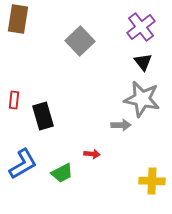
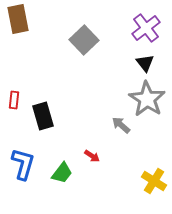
brown rectangle: rotated 20 degrees counterclockwise
purple cross: moved 5 px right, 1 px down
gray square: moved 4 px right, 1 px up
black triangle: moved 2 px right, 1 px down
gray star: moved 5 px right; rotated 21 degrees clockwise
gray arrow: rotated 138 degrees counterclockwise
red arrow: moved 2 px down; rotated 28 degrees clockwise
blue L-shape: rotated 44 degrees counterclockwise
green trapezoid: rotated 25 degrees counterclockwise
yellow cross: moved 2 px right; rotated 30 degrees clockwise
